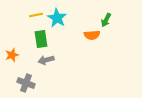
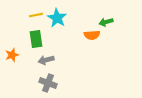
green arrow: moved 2 px down; rotated 48 degrees clockwise
green rectangle: moved 5 px left
gray cross: moved 22 px right
